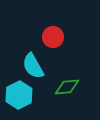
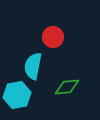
cyan semicircle: rotated 40 degrees clockwise
cyan hexagon: moved 2 px left; rotated 16 degrees clockwise
